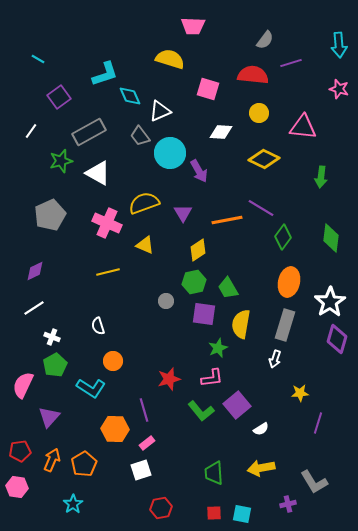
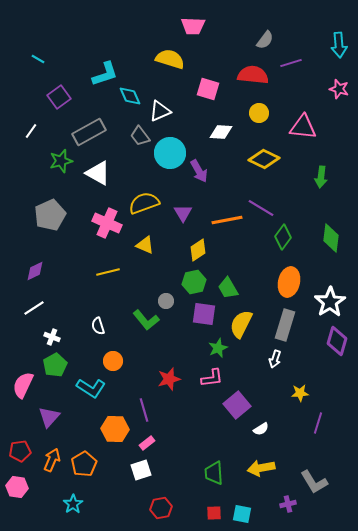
yellow semicircle at (241, 324): rotated 16 degrees clockwise
purple diamond at (337, 339): moved 2 px down
green L-shape at (201, 411): moved 55 px left, 91 px up
